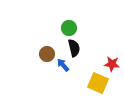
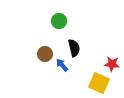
green circle: moved 10 px left, 7 px up
brown circle: moved 2 px left
blue arrow: moved 1 px left
yellow square: moved 1 px right
